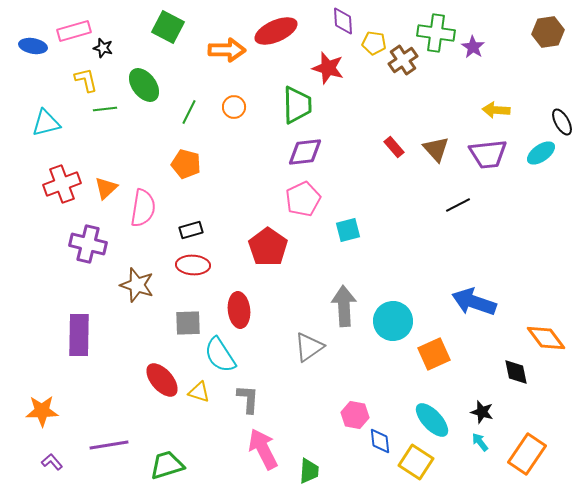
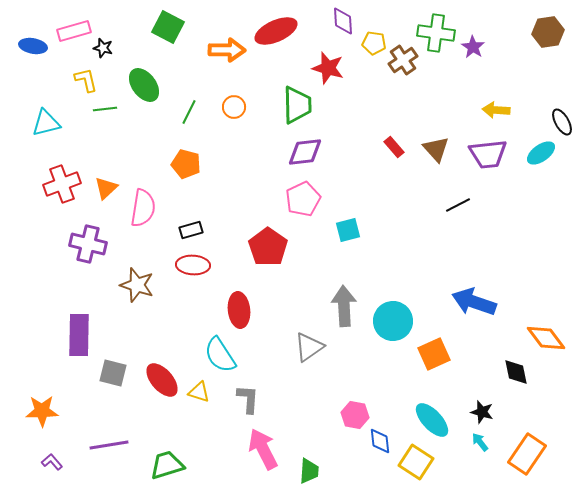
gray square at (188, 323): moved 75 px left, 50 px down; rotated 16 degrees clockwise
